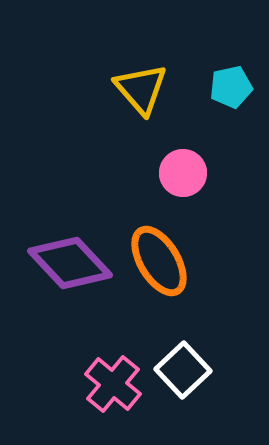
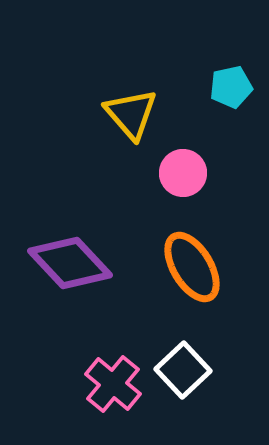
yellow triangle: moved 10 px left, 25 px down
orange ellipse: moved 33 px right, 6 px down
